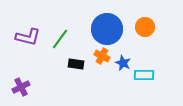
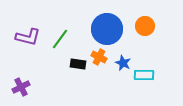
orange circle: moved 1 px up
orange cross: moved 3 px left, 1 px down
black rectangle: moved 2 px right
